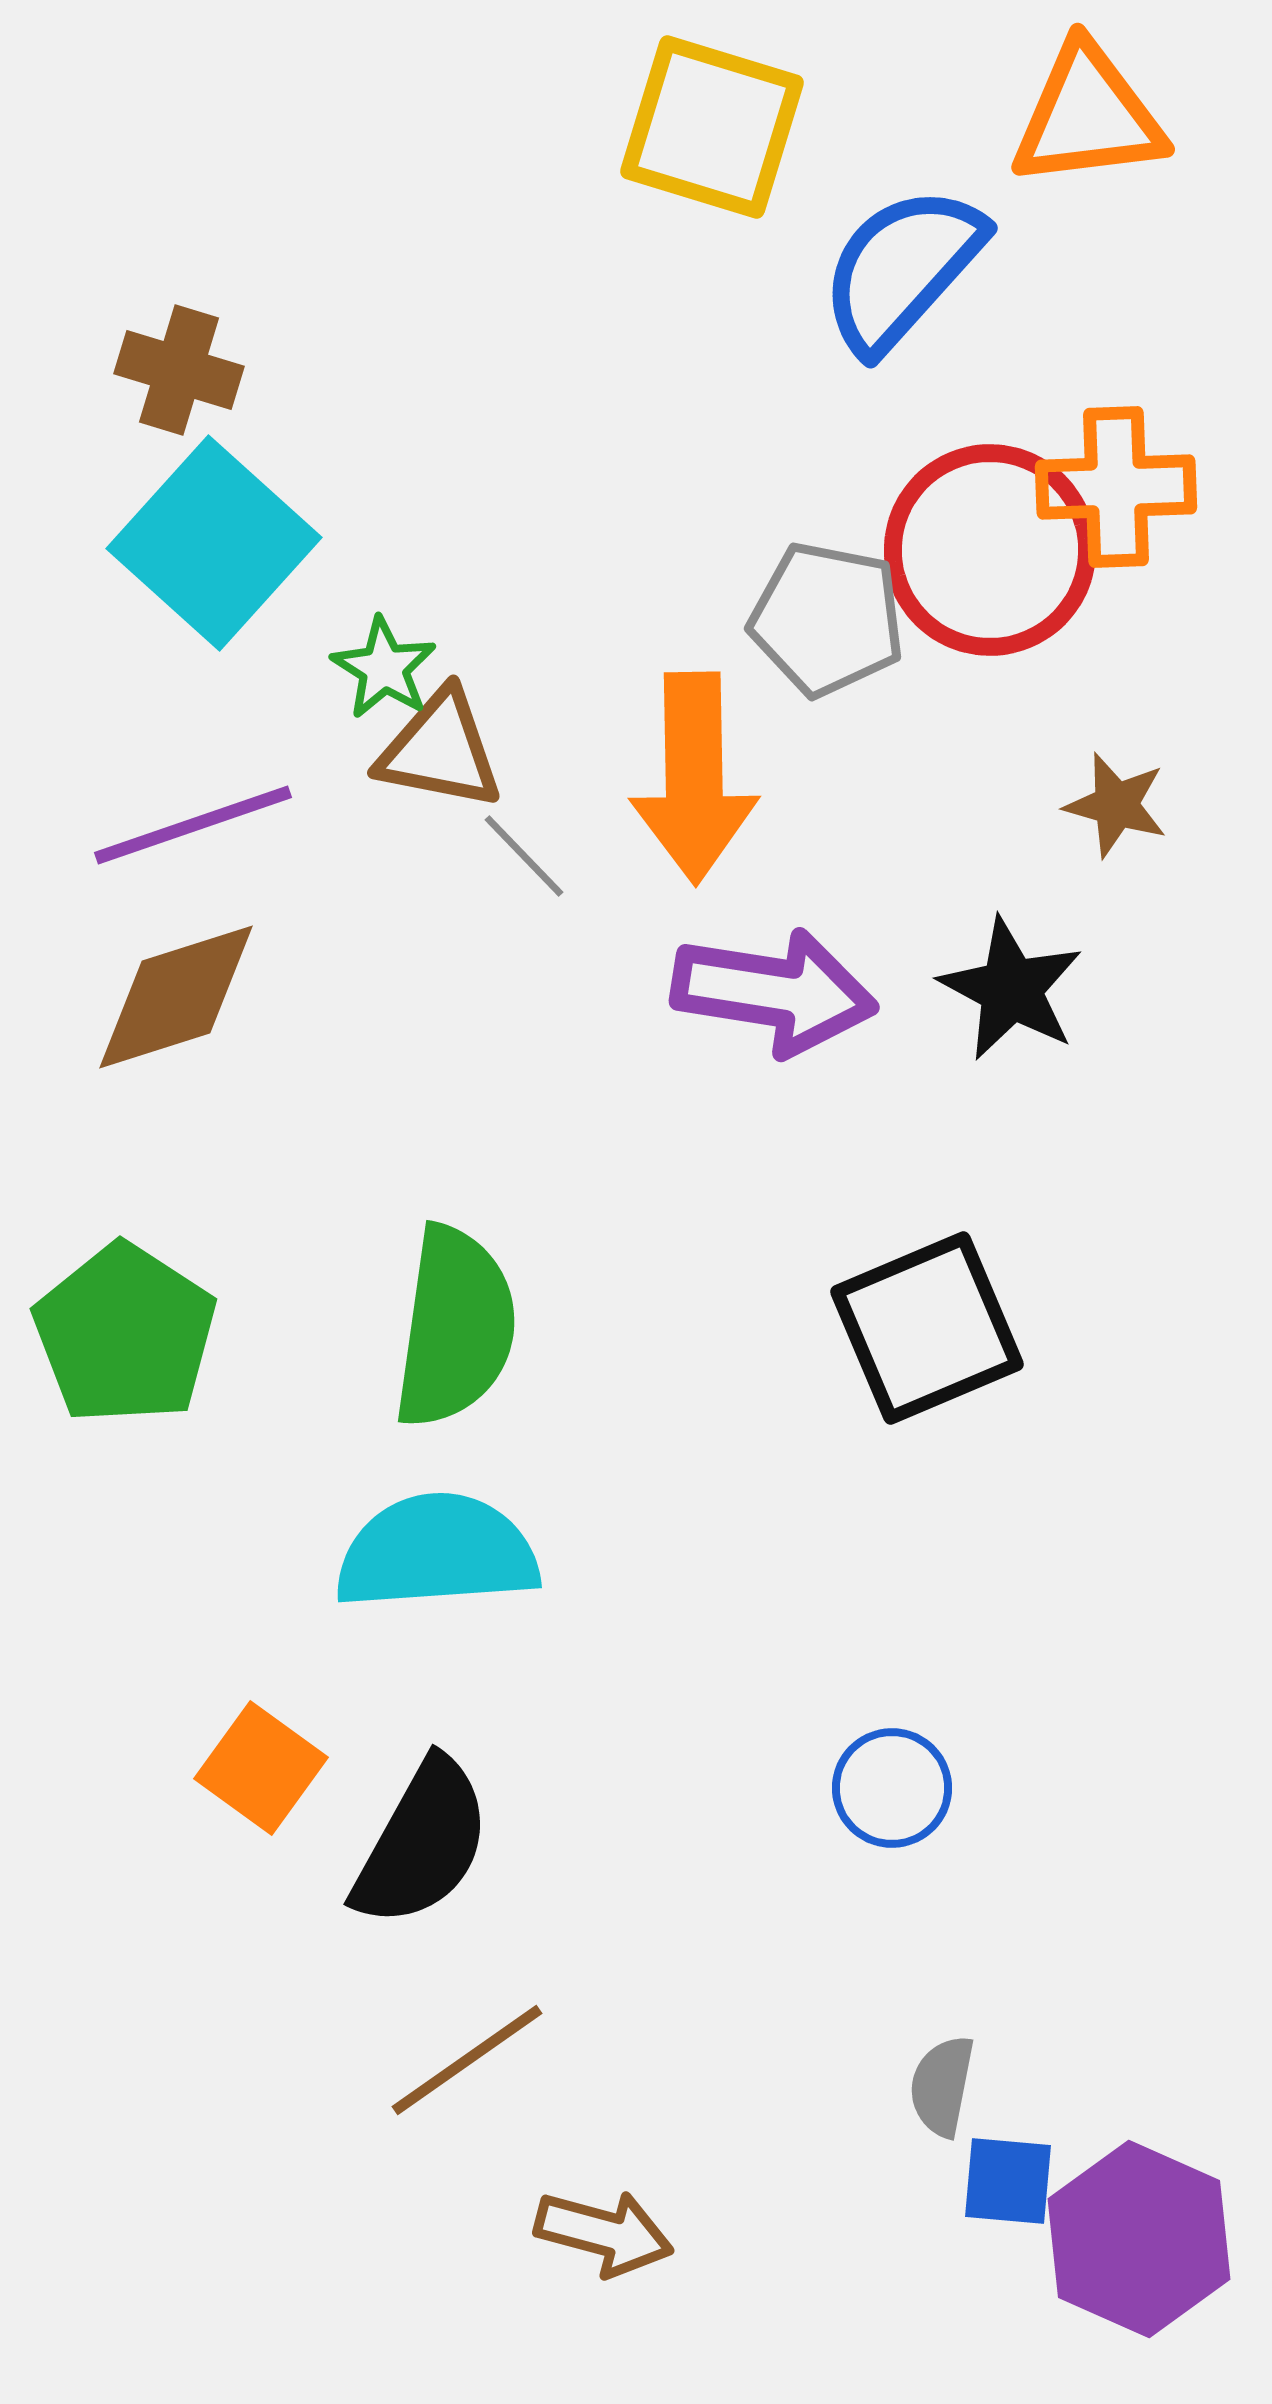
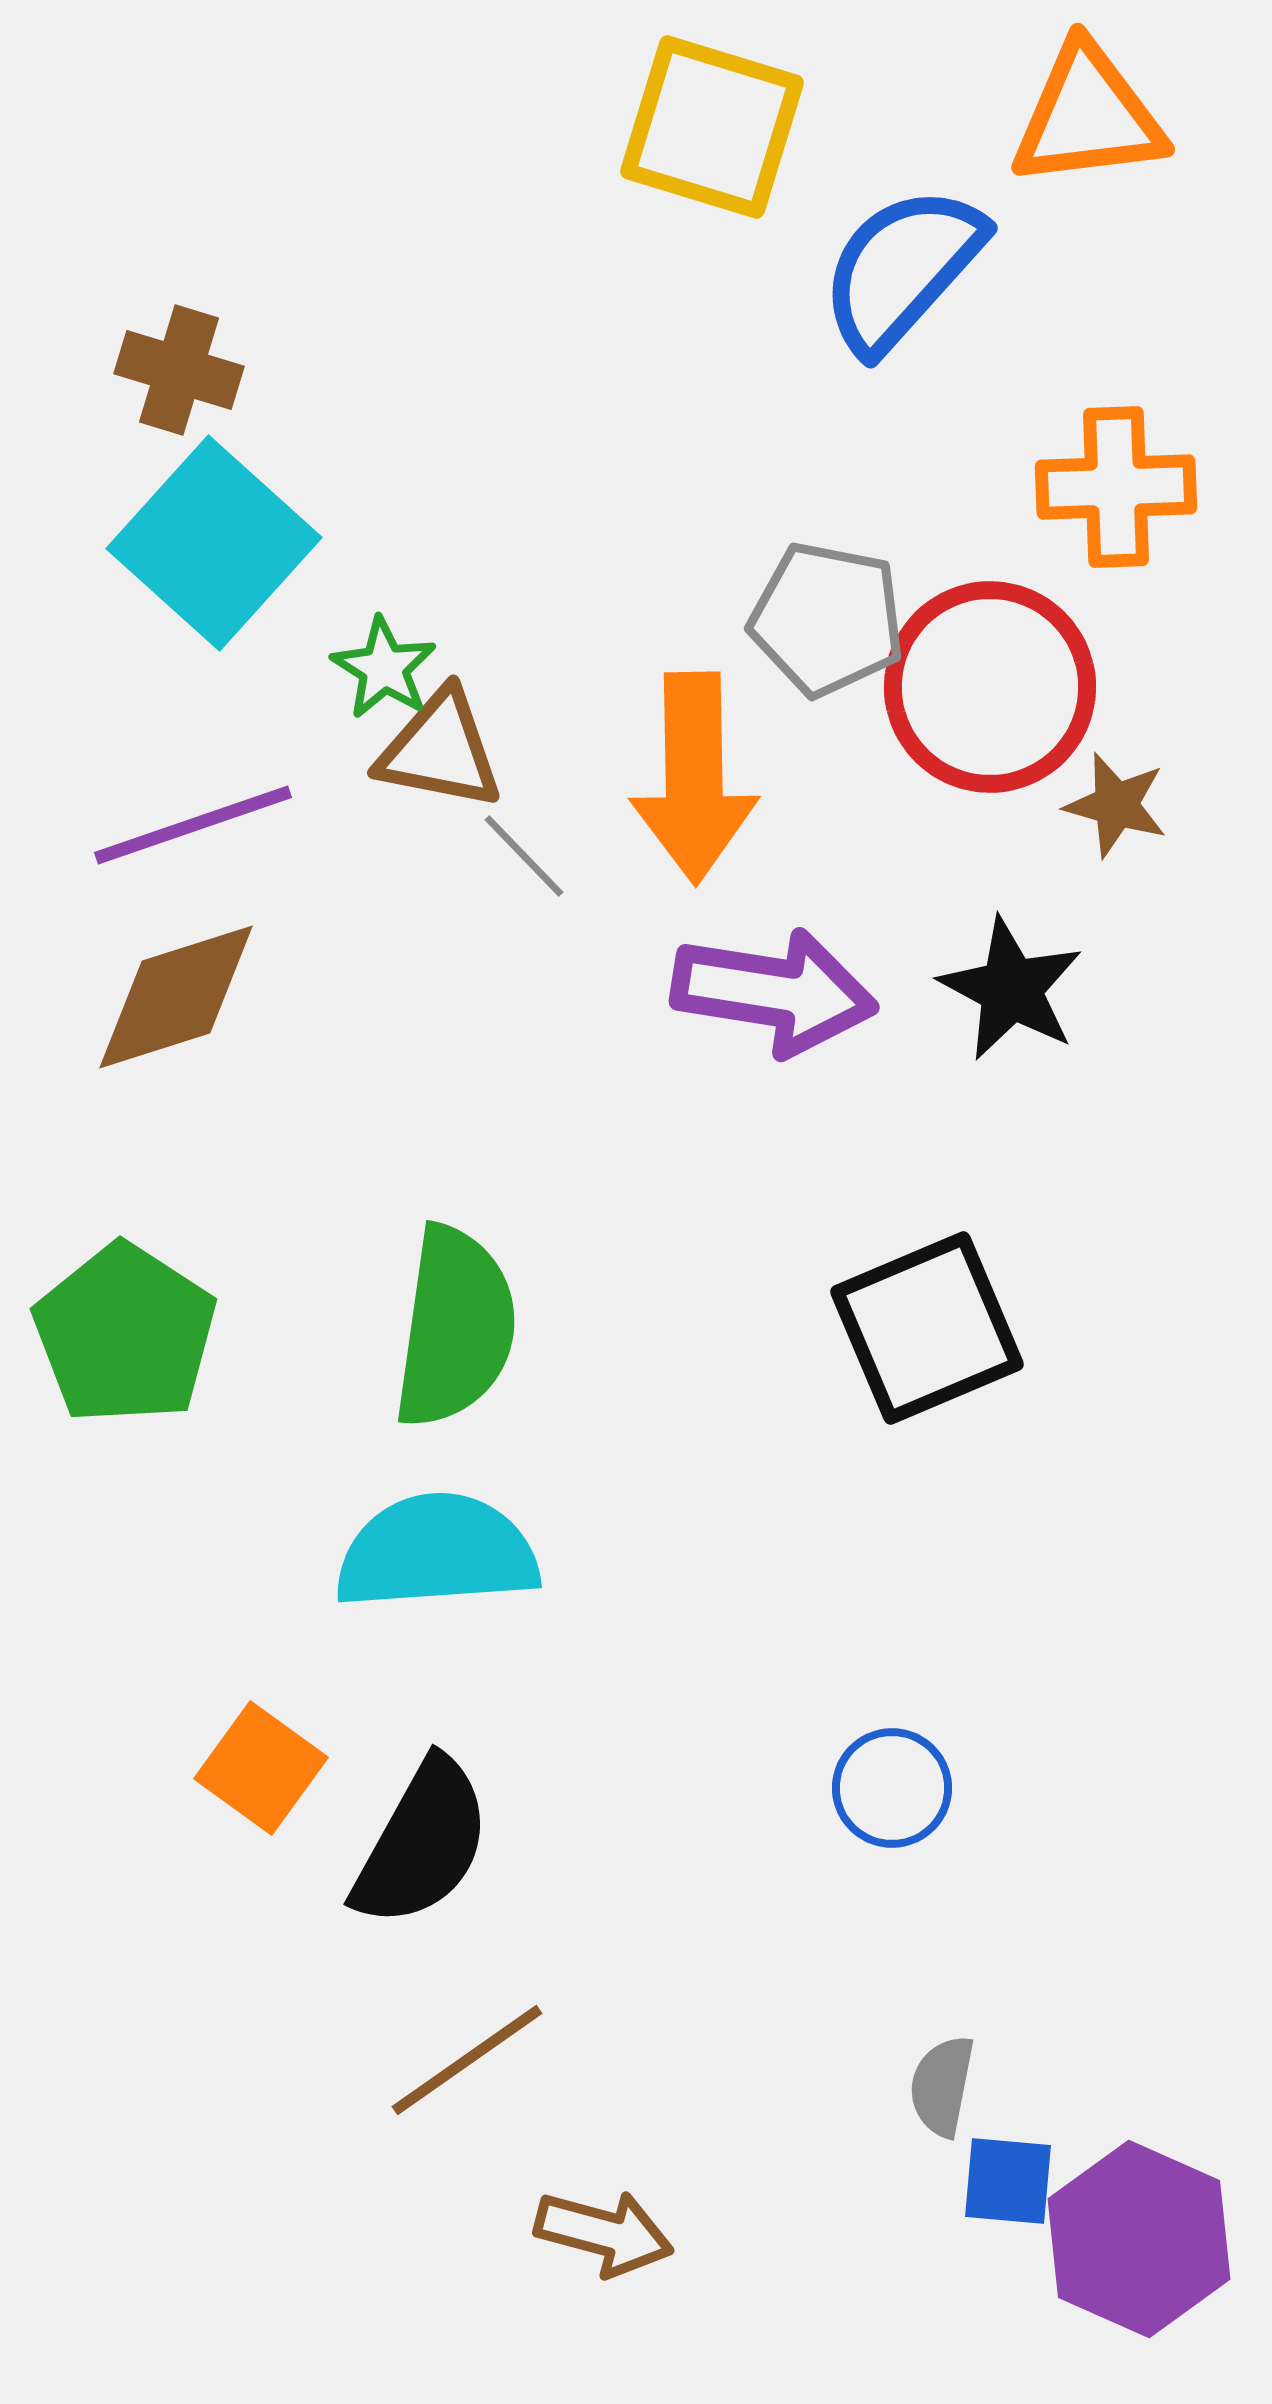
red circle: moved 137 px down
